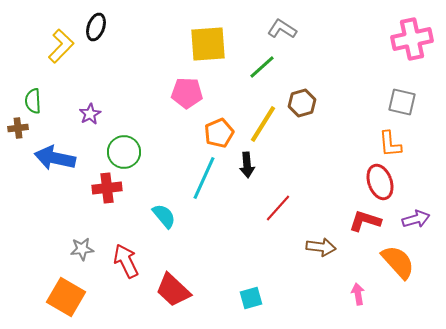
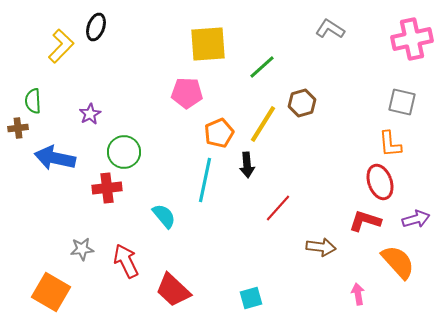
gray L-shape: moved 48 px right
cyan line: moved 1 px right, 2 px down; rotated 12 degrees counterclockwise
orange square: moved 15 px left, 5 px up
